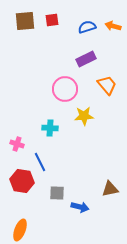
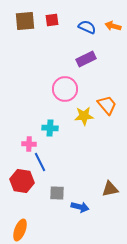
blue semicircle: rotated 42 degrees clockwise
orange trapezoid: moved 20 px down
pink cross: moved 12 px right; rotated 16 degrees counterclockwise
